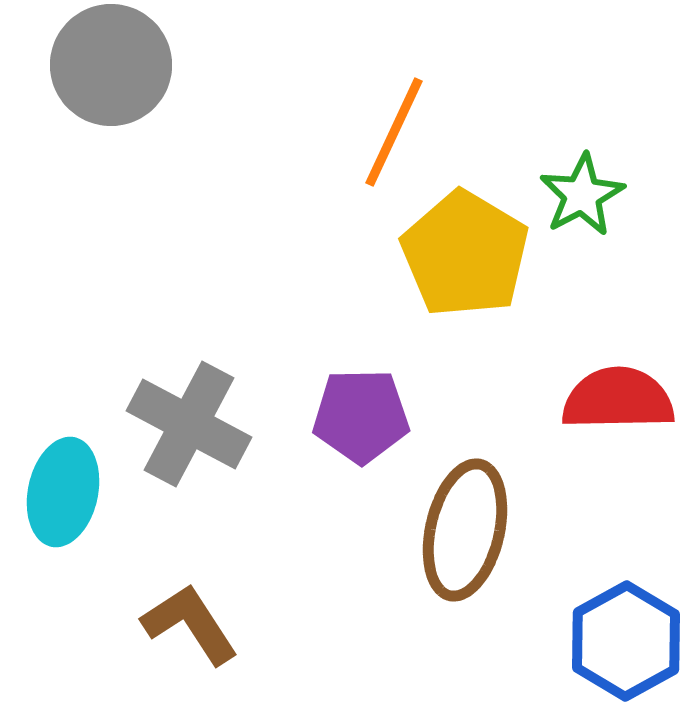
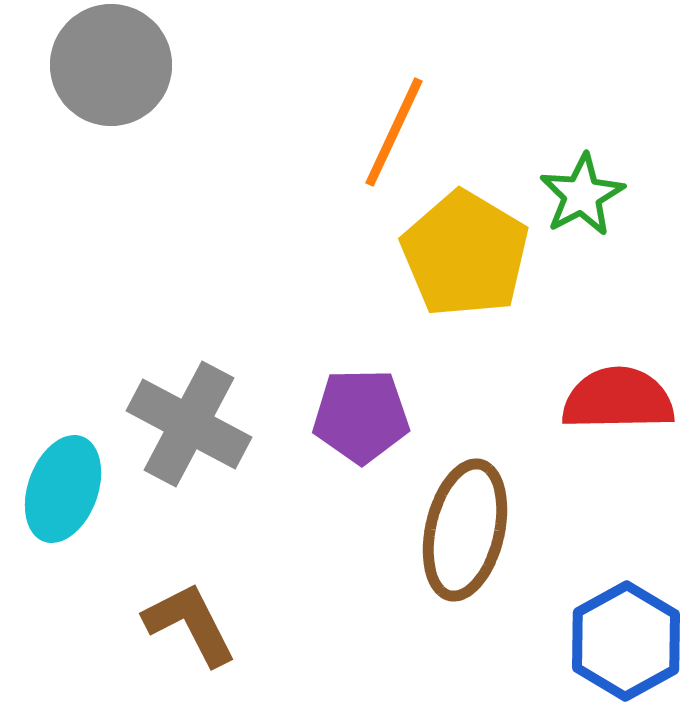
cyan ellipse: moved 3 px up; rotated 8 degrees clockwise
brown L-shape: rotated 6 degrees clockwise
